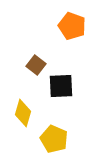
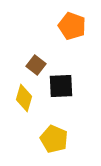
yellow diamond: moved 1 px right, 15 px up
